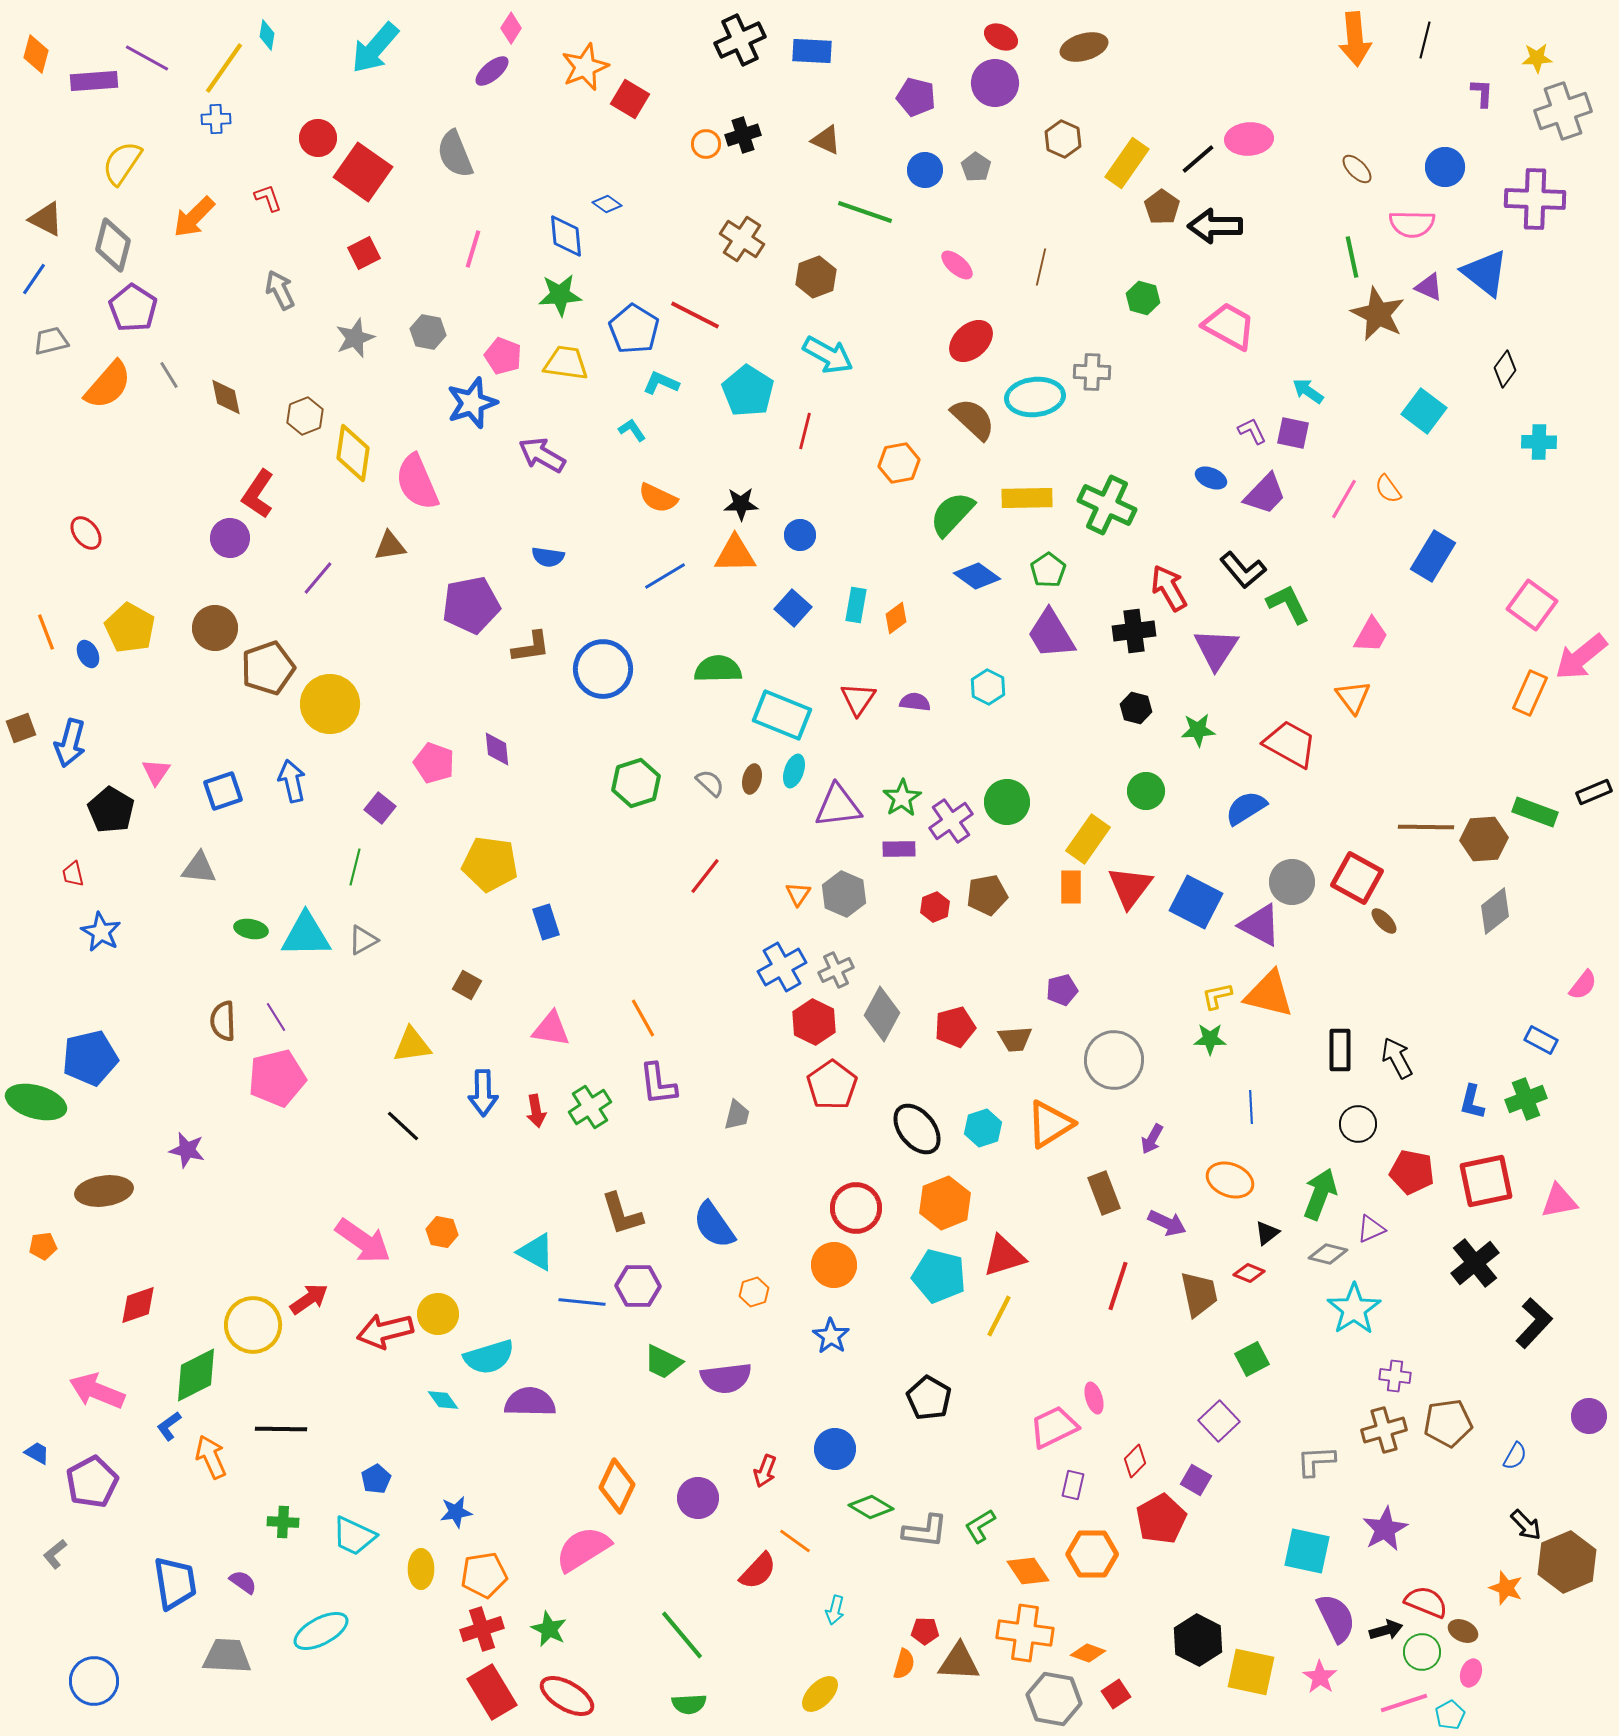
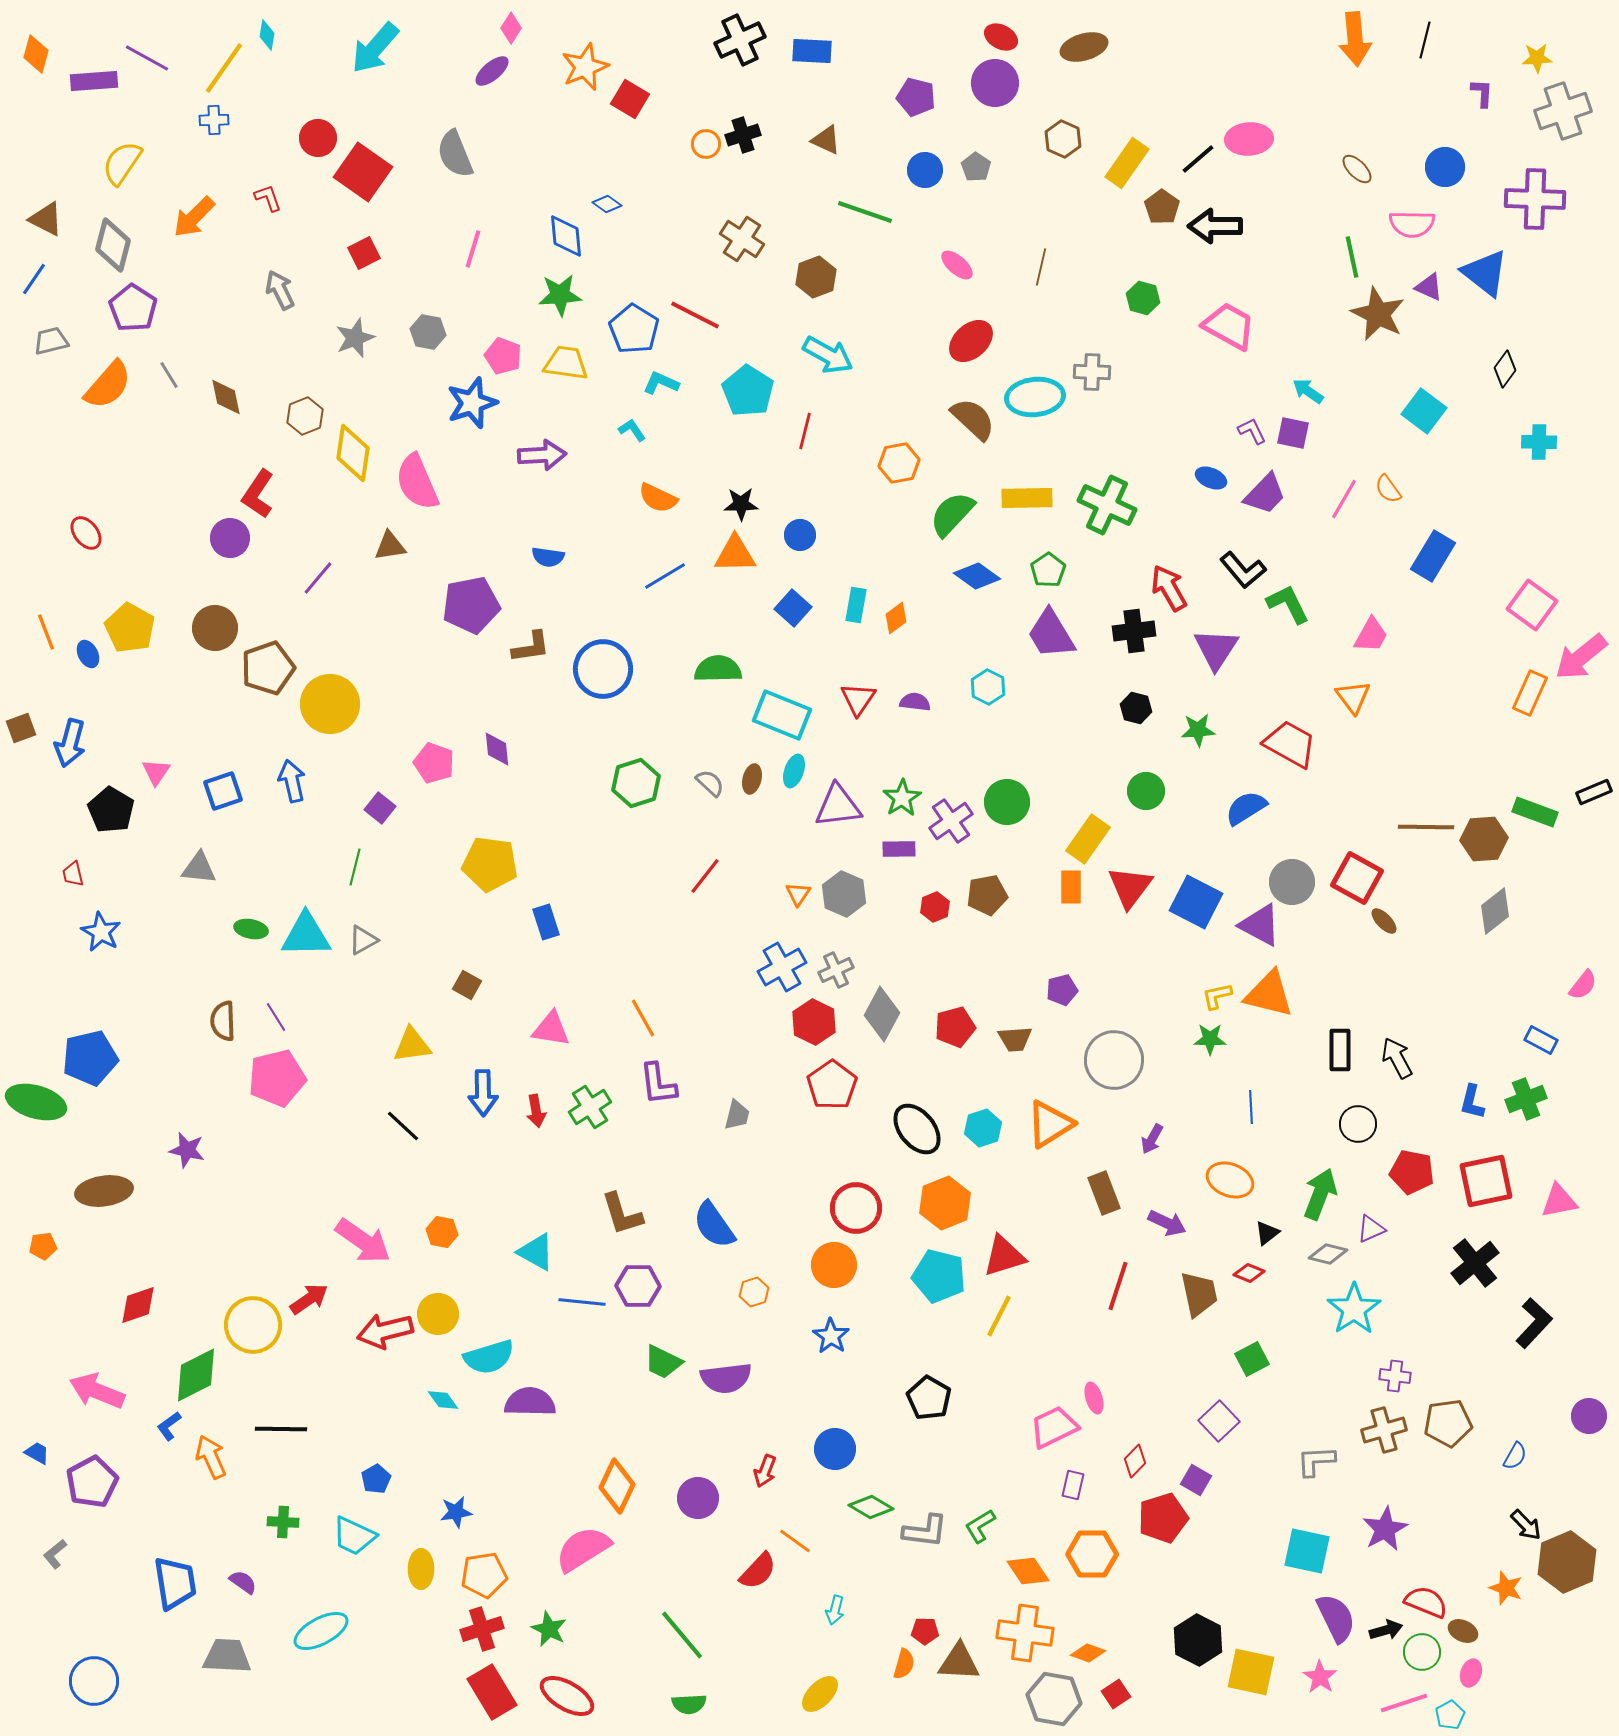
blue cross at (216, 119): moved 2 px left, 1 px down
purple arrow at (542, 455): rotated 147 degrees clockwise
red pentagon at (1161, 1519): moved 2 px right, 1 px up; rotated 12 degrees clockwise
